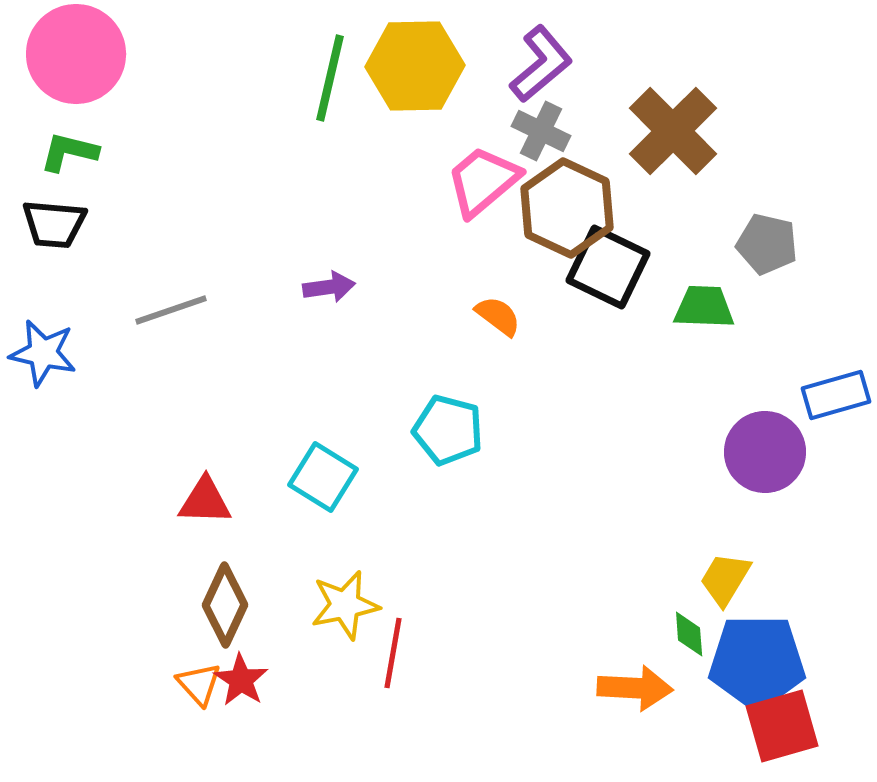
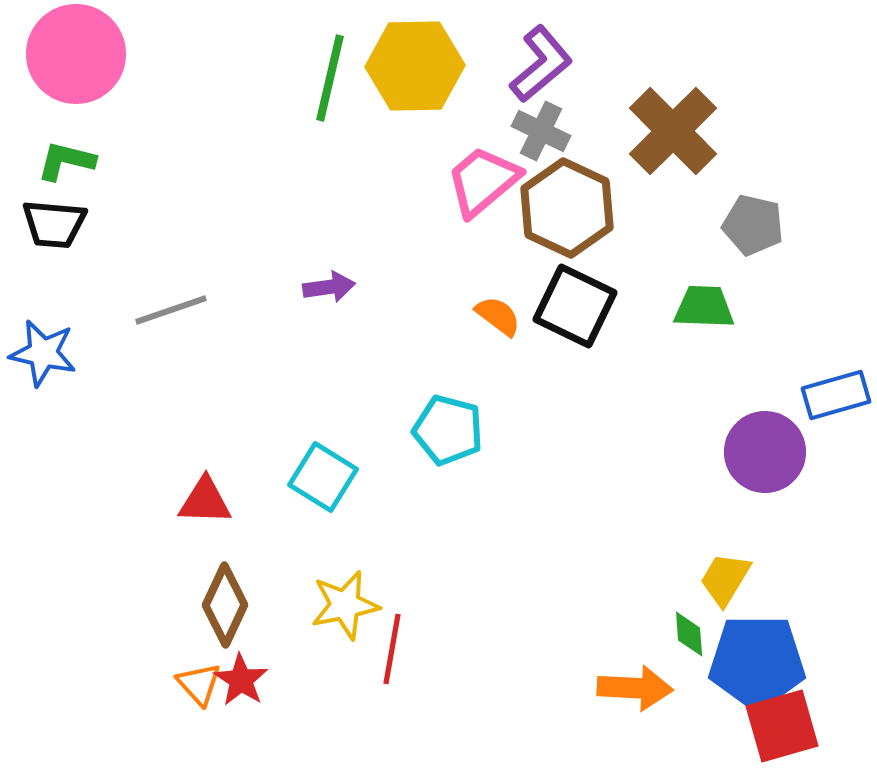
green L-shape: moved 3 px left, 9 px down
gray pentagon: moved 14 px left, 19 px up
black square: moved 33 px left, 39 px down
red line: moved 1 px left, 4 px up
